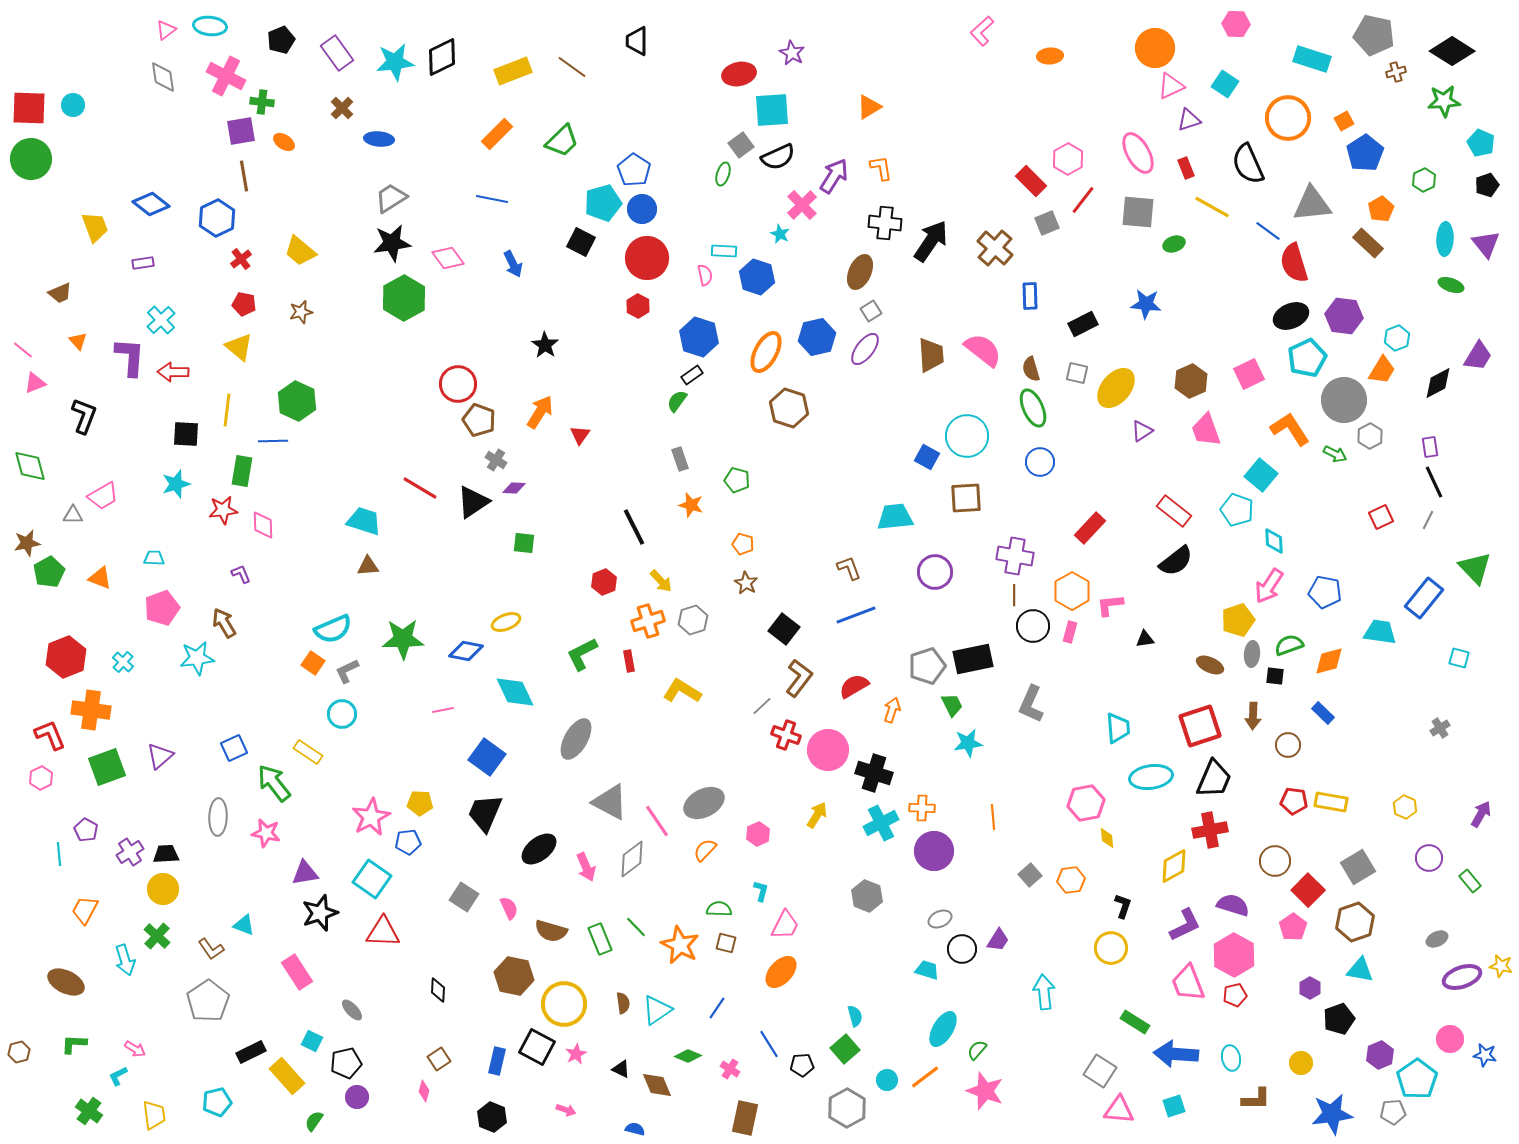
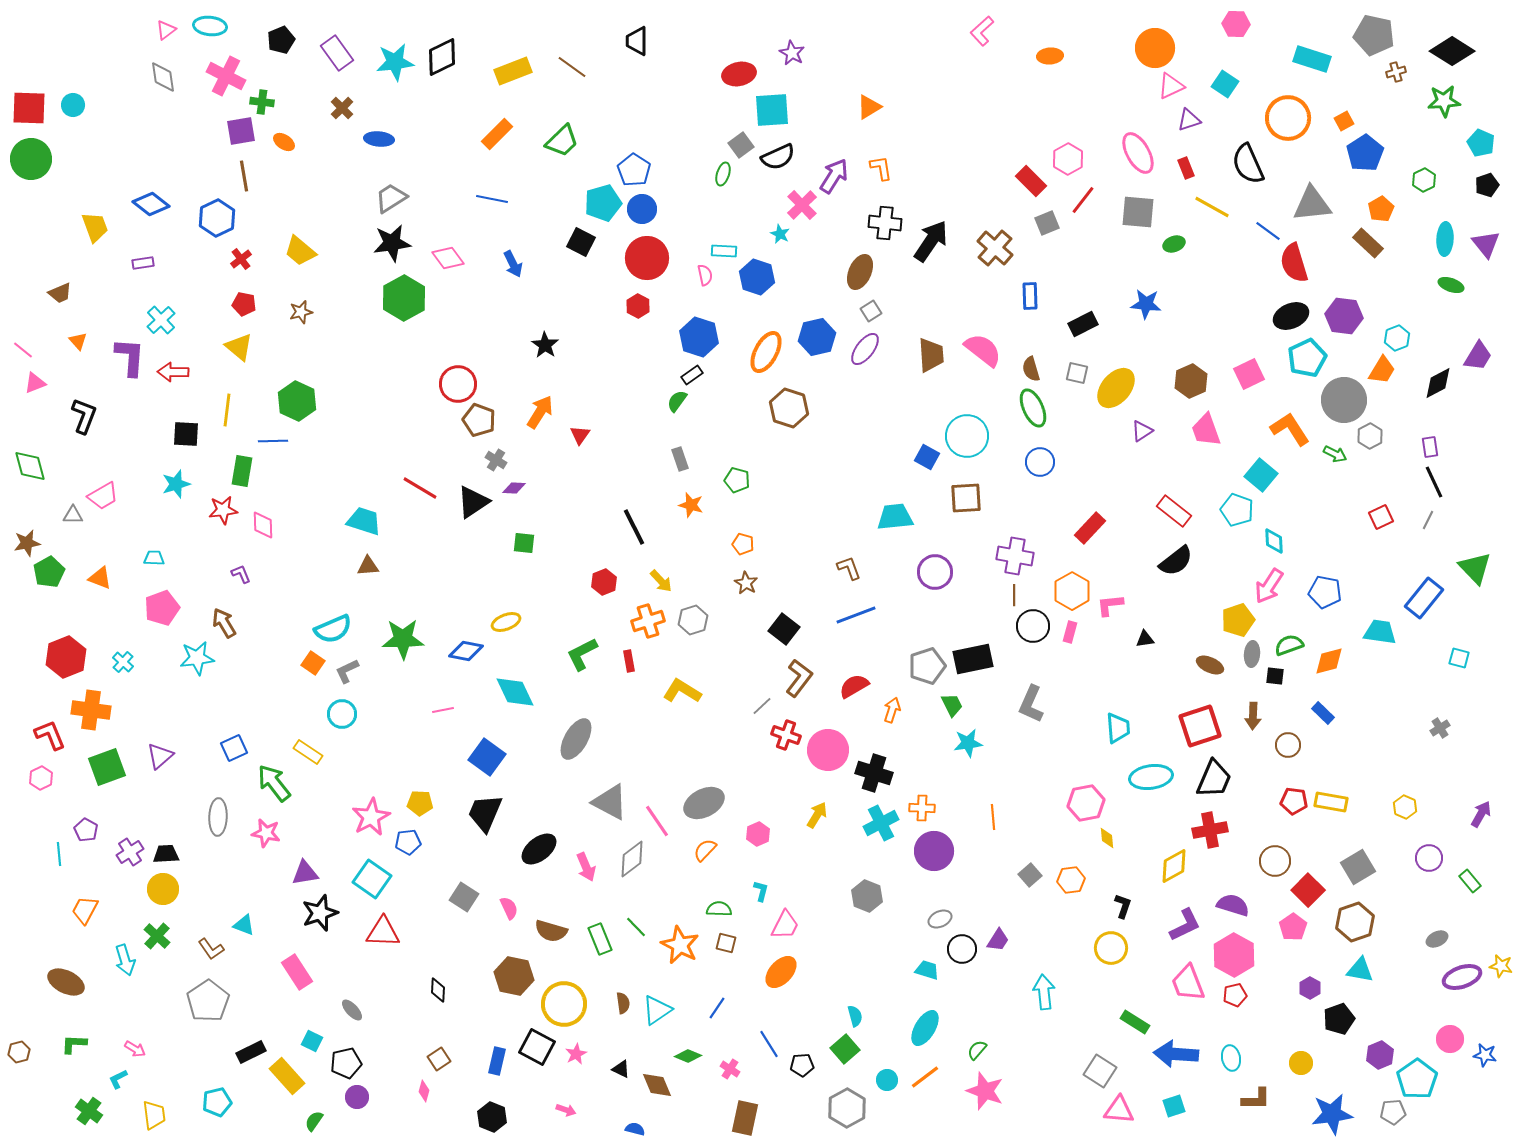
cyan ellipse at (943, 1029): moved 18 px left, 1 px up
cyan L-shape at (118, 1076): moved 3 px down
